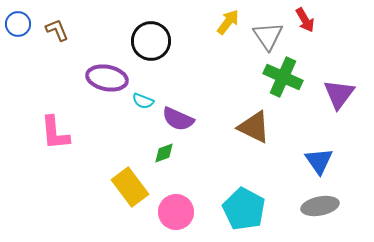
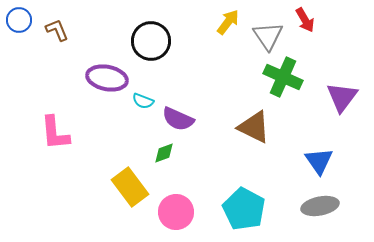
blue circle: moved 1 px right, 4 px up
purple triangle: moved 3 px right, 3 px down
